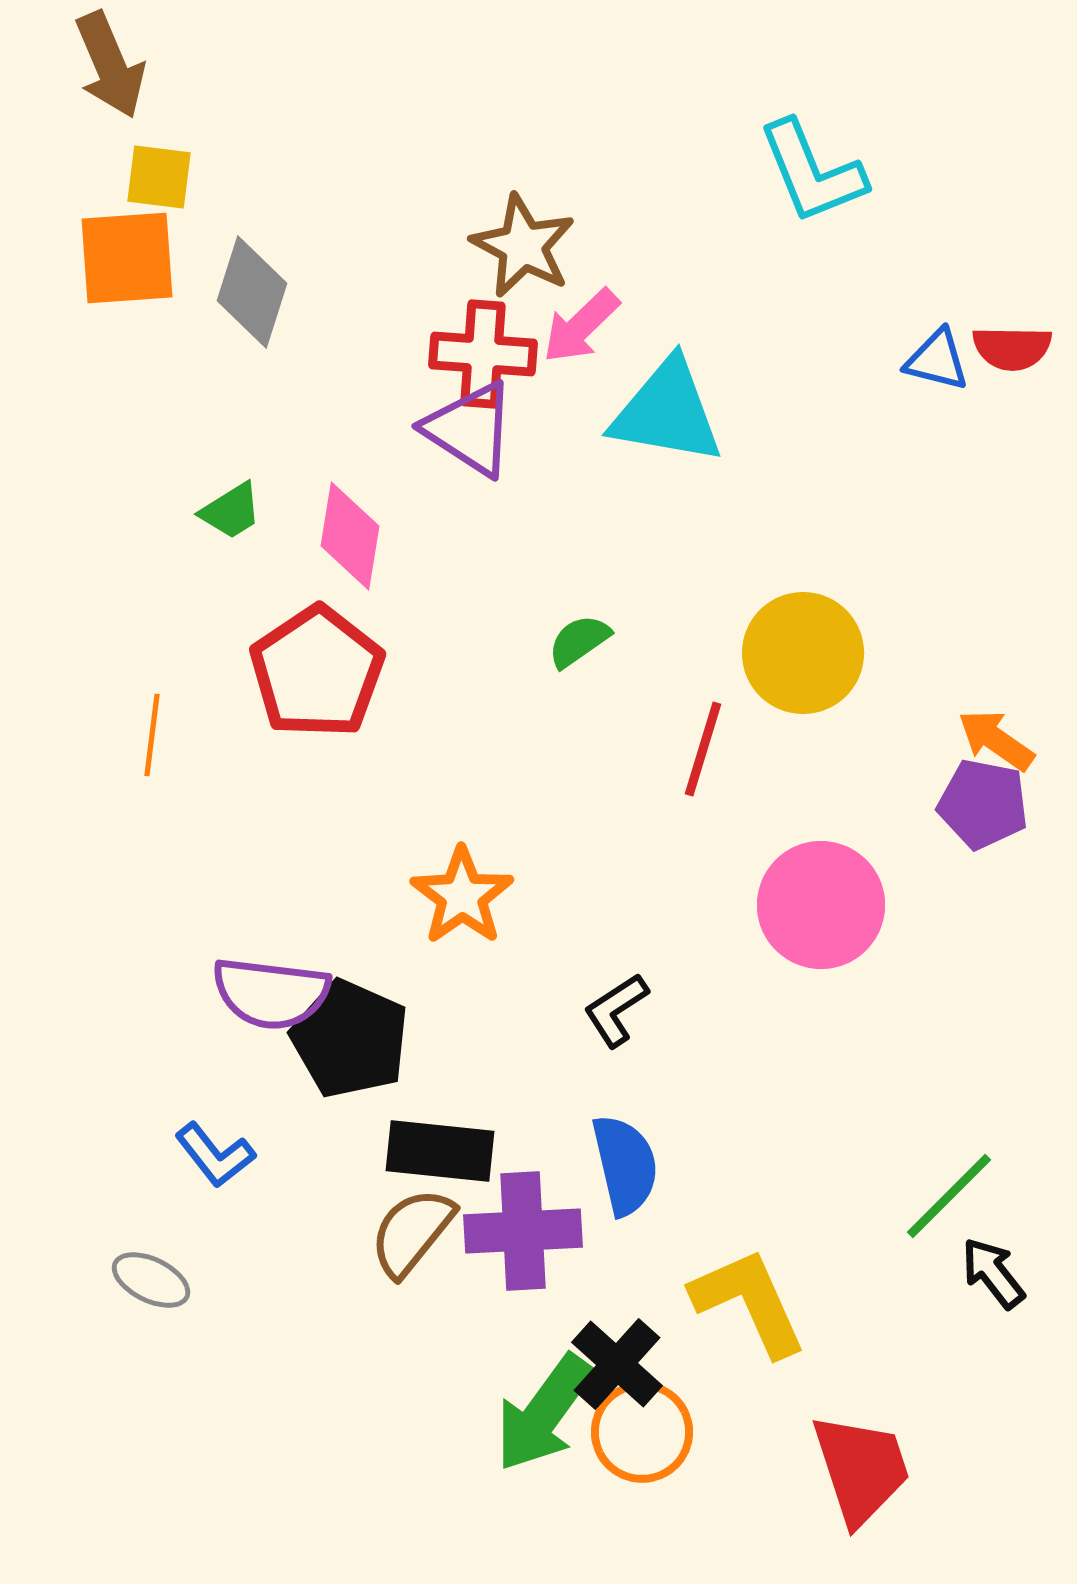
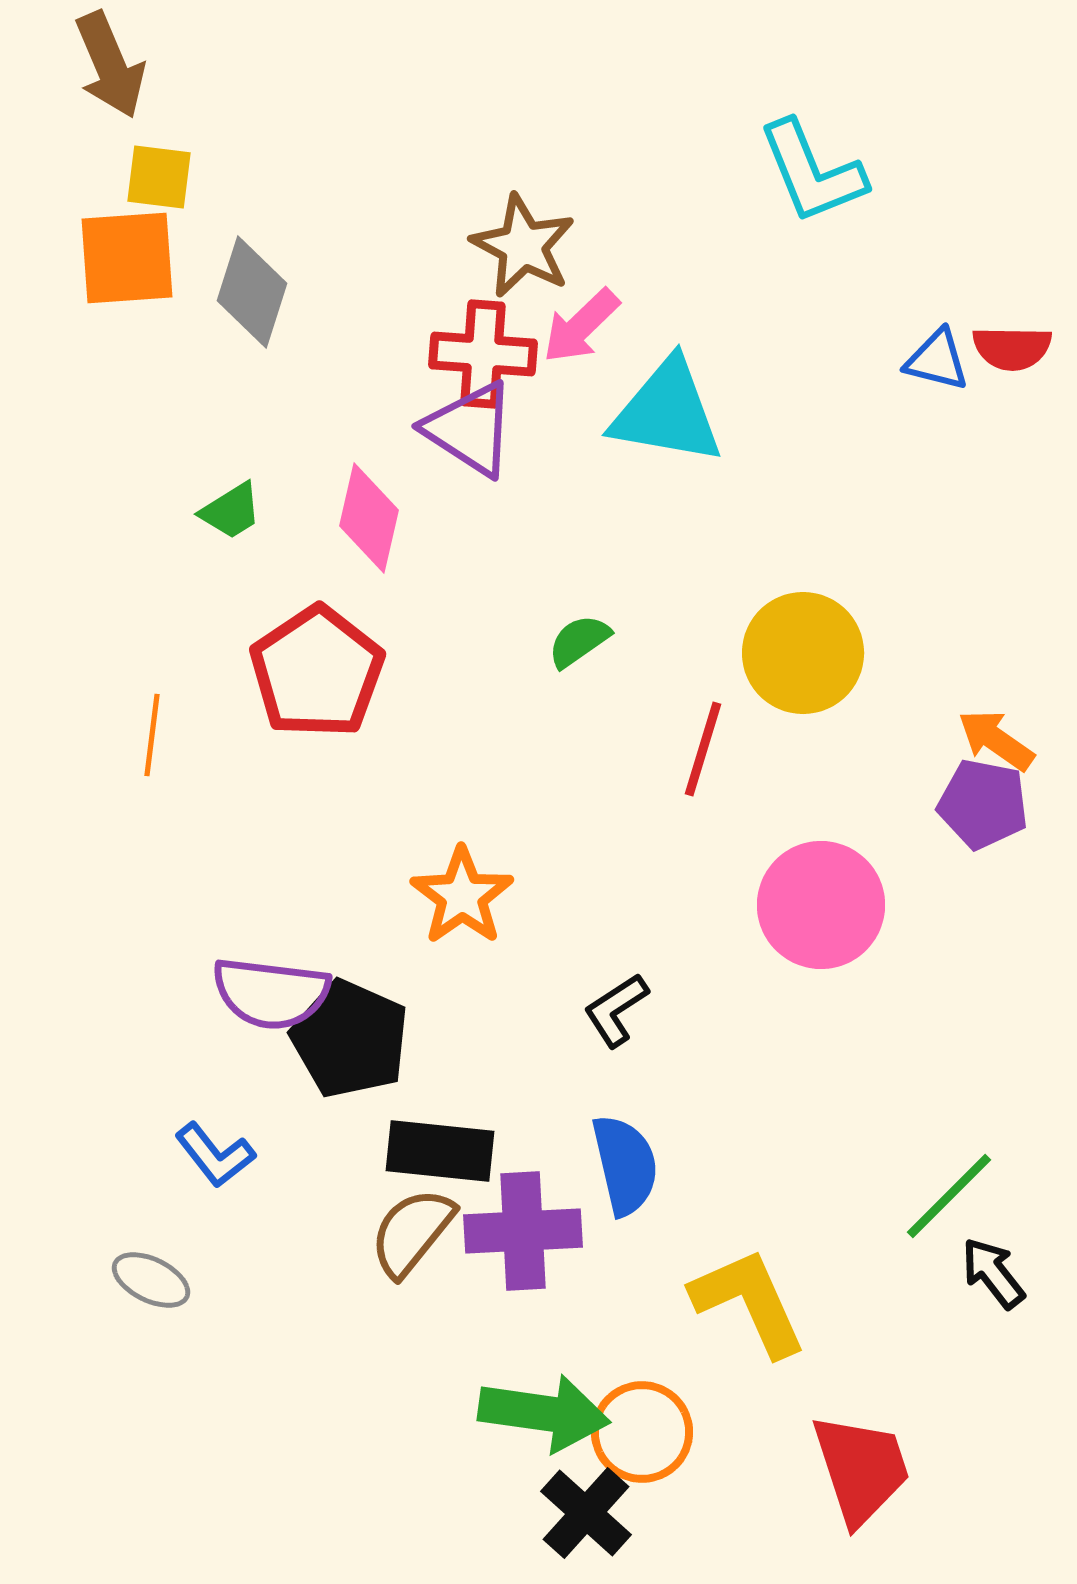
pink diamond: moved 19 px right, 18 px up; rotated 4 degrees clockwise
black cross: moved 31 px left, 149 px down
green arrow: rotated 118 degrees counterclockwise
